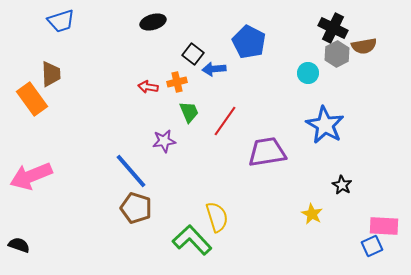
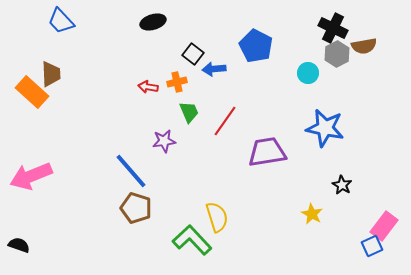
blue trapezoid: rotated 64 degrees clockwise
blue pentagon: moved 7 px right, 4 px down
orange rectangle: moved 7 px up; rotated 12 degrees counterclockwise
blue star: moved 3 px down; rotated 18 degrees counterclockwise
pink rectangle: rotated 56 degrees counterclockwise
